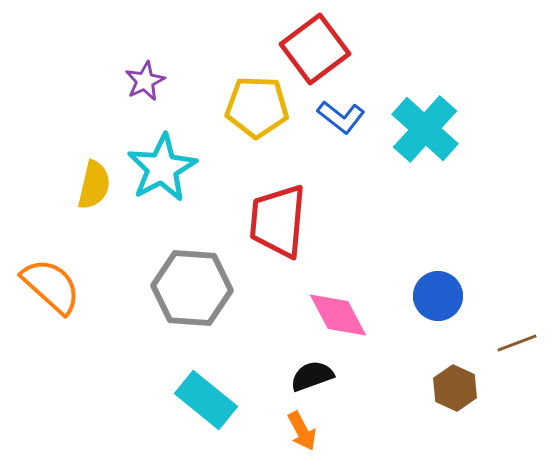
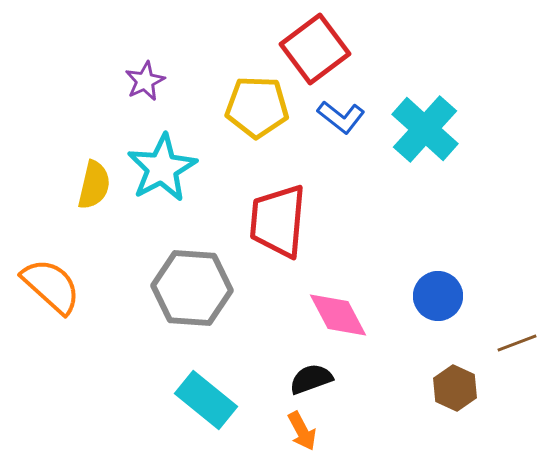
black semicircle: moved 1 px left, 3 px down
